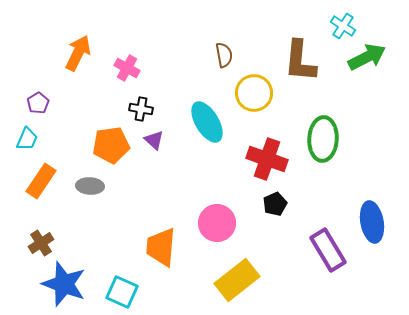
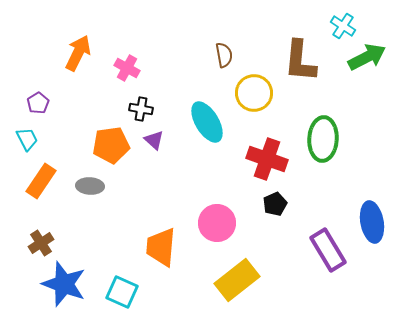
cyan trapezoid: rotated 50 degrees counterclockwise
